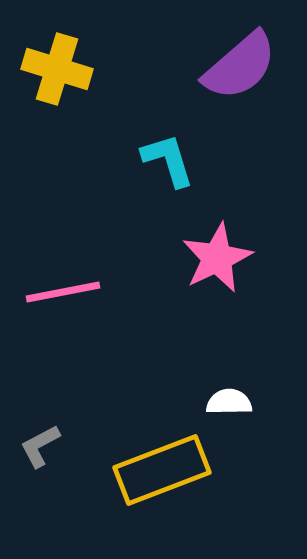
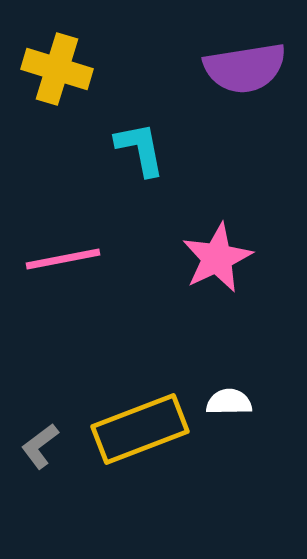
purple semicircle: moved 5 px right, 2 px down; rotated 32 degrees clockwise
cyan L-shape: moved 28 px left, 11 px up; rotated 6 degrees clockwise
pink line: moved 33 px up
gray L-shape: rotated 9 degrees counterclockwise
yellow rectangle: moved 22 px left, 41 px up
